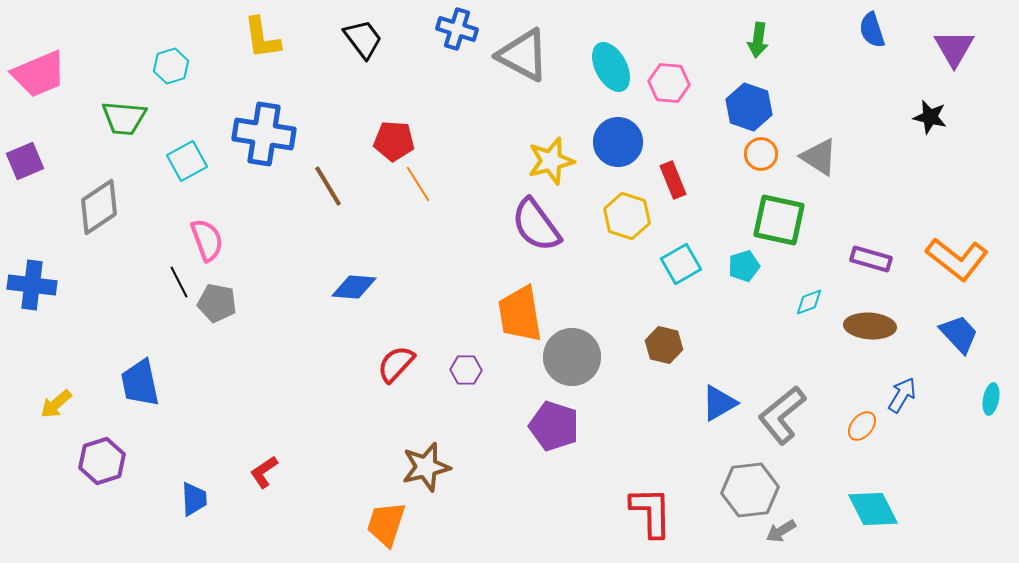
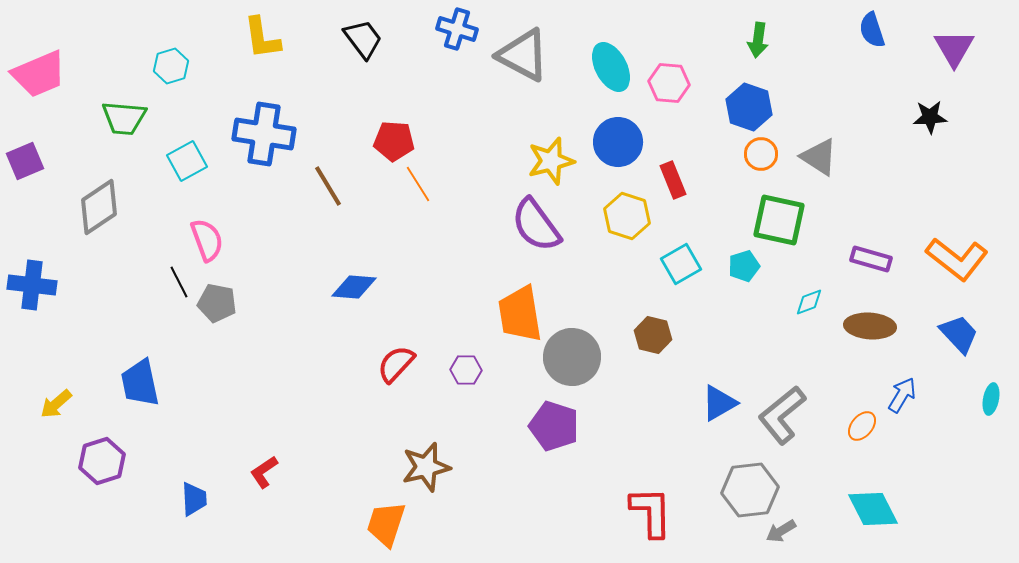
black star at (930, 117): rotated 16 degrees counterclockwise
brown hexagon at (664, 345): moved 11 px left, 10 px up
